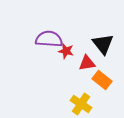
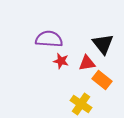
red star: moved 5 px left, 10 px down
